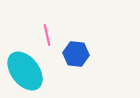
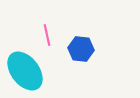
blue hexagon: moved 5 px right, 5 px up
